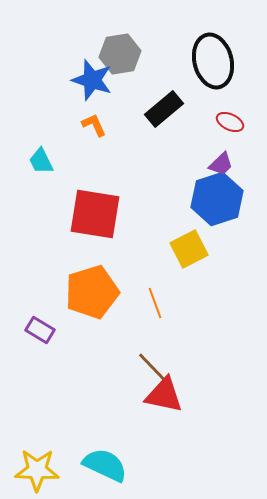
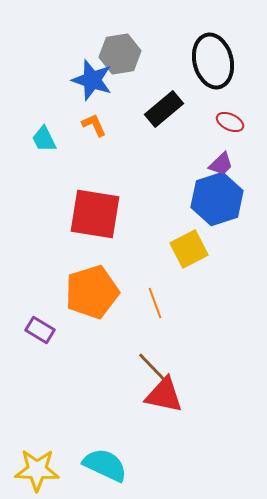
cyan trapezoid: moved 3 px right, 22 px up
